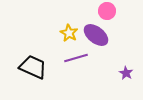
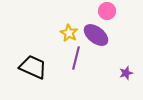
purple line: rotated 60 degrees counterclockwise
purple star: rotated 24 degrees clockwise
